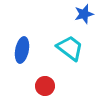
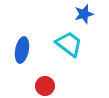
cyan trapezoid: moved 1 px left, 4 px up
